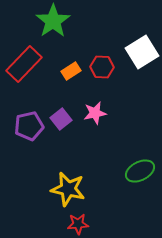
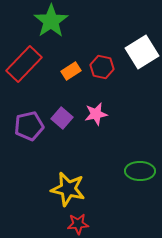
green star: moved 2 px left
red hexagon: rotated 10 degrees clockwise
pink star: moved 1 px right, 1 px down
purple square: moved 1 px right, 1 px up; rotated 10 degrees counterclockwise
green ellipse: rotated 28 degrees clockwise
